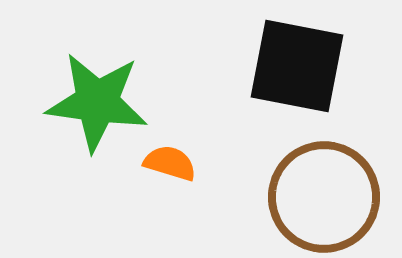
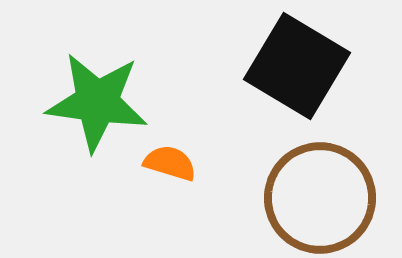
black square: rotated 20 degrees clockwise
brown circle: moved 4 px left, 1 px down
